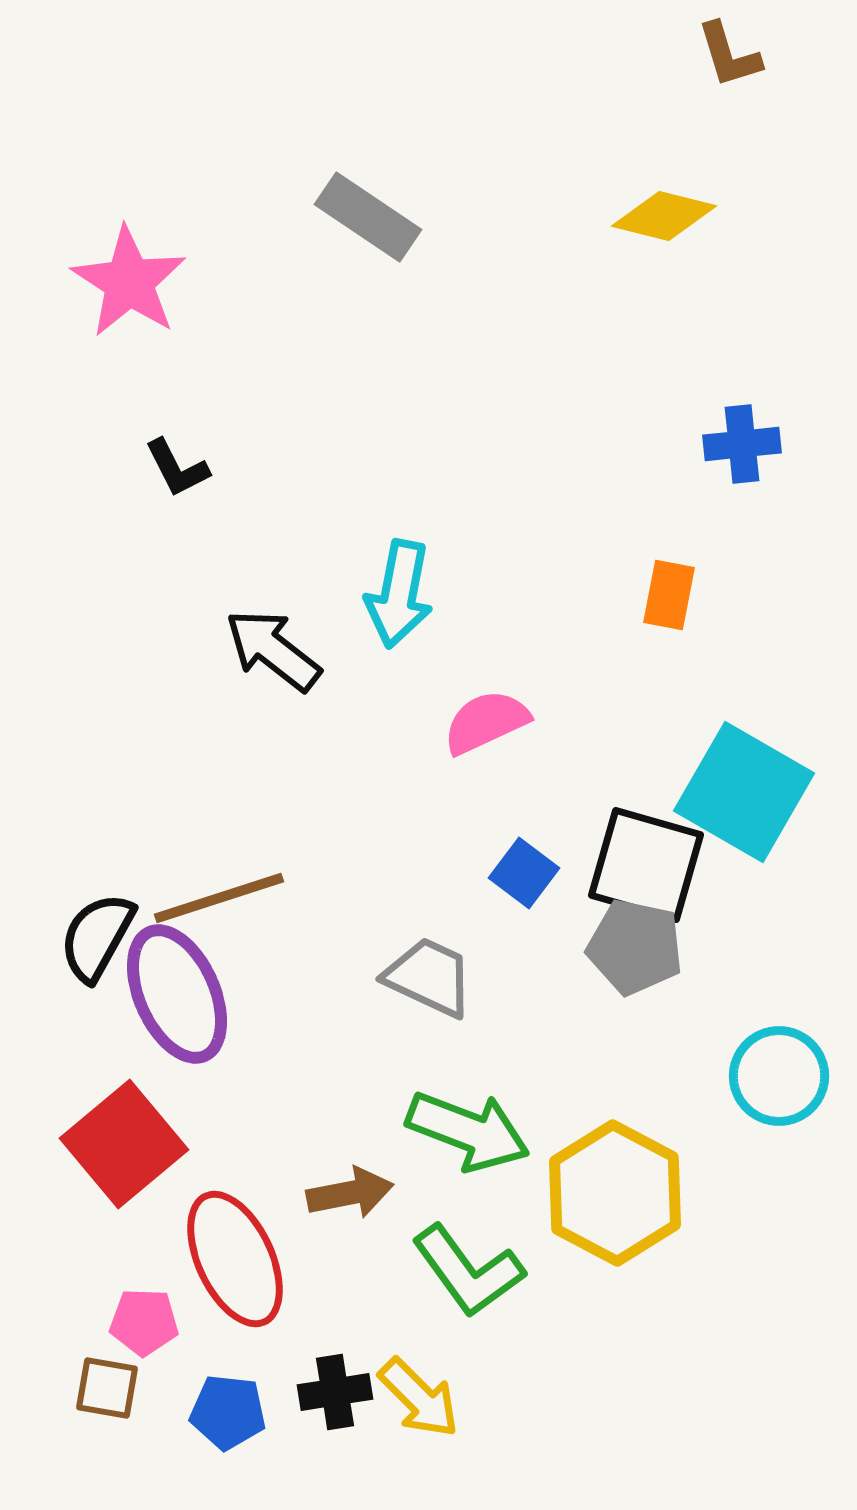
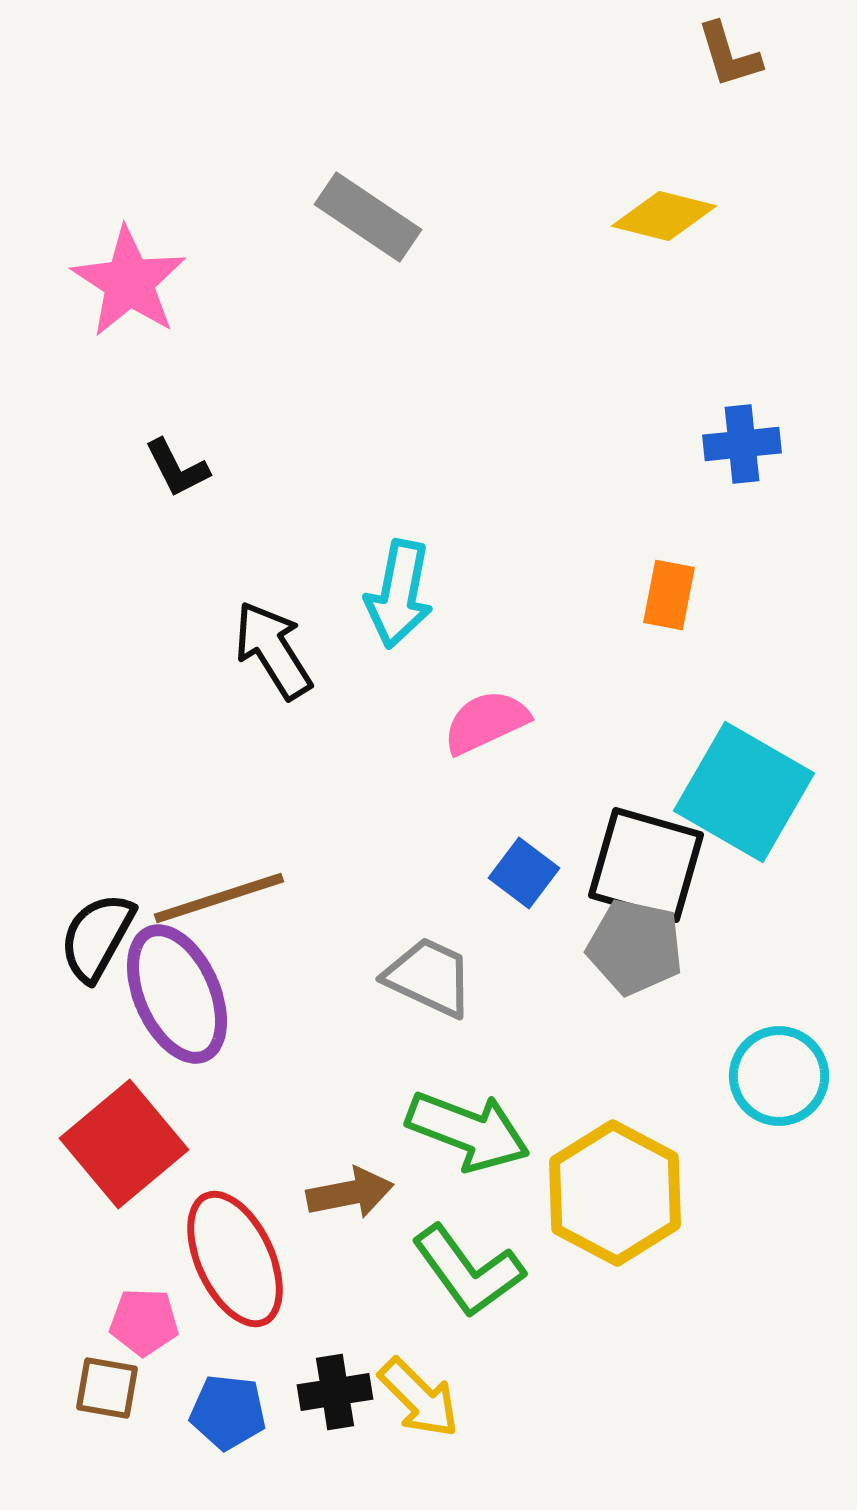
black arrow: rotated 20 degrees clockwise
